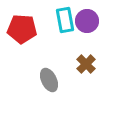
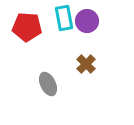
cyan rectangle: moved 1 px left, 2 px up
red pentagon: moved 5 px right, 2 px up
gray ellipse: moved 1 px left, 4 px down
